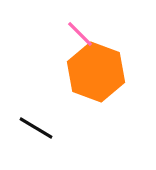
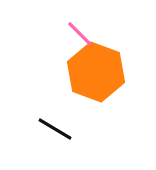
black line: moved 19 px right, 1 px down
